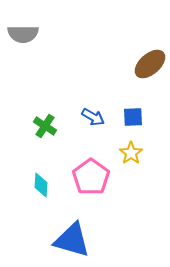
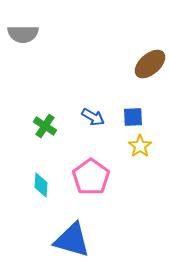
yellow star: moved 9 px right, 7 px up
